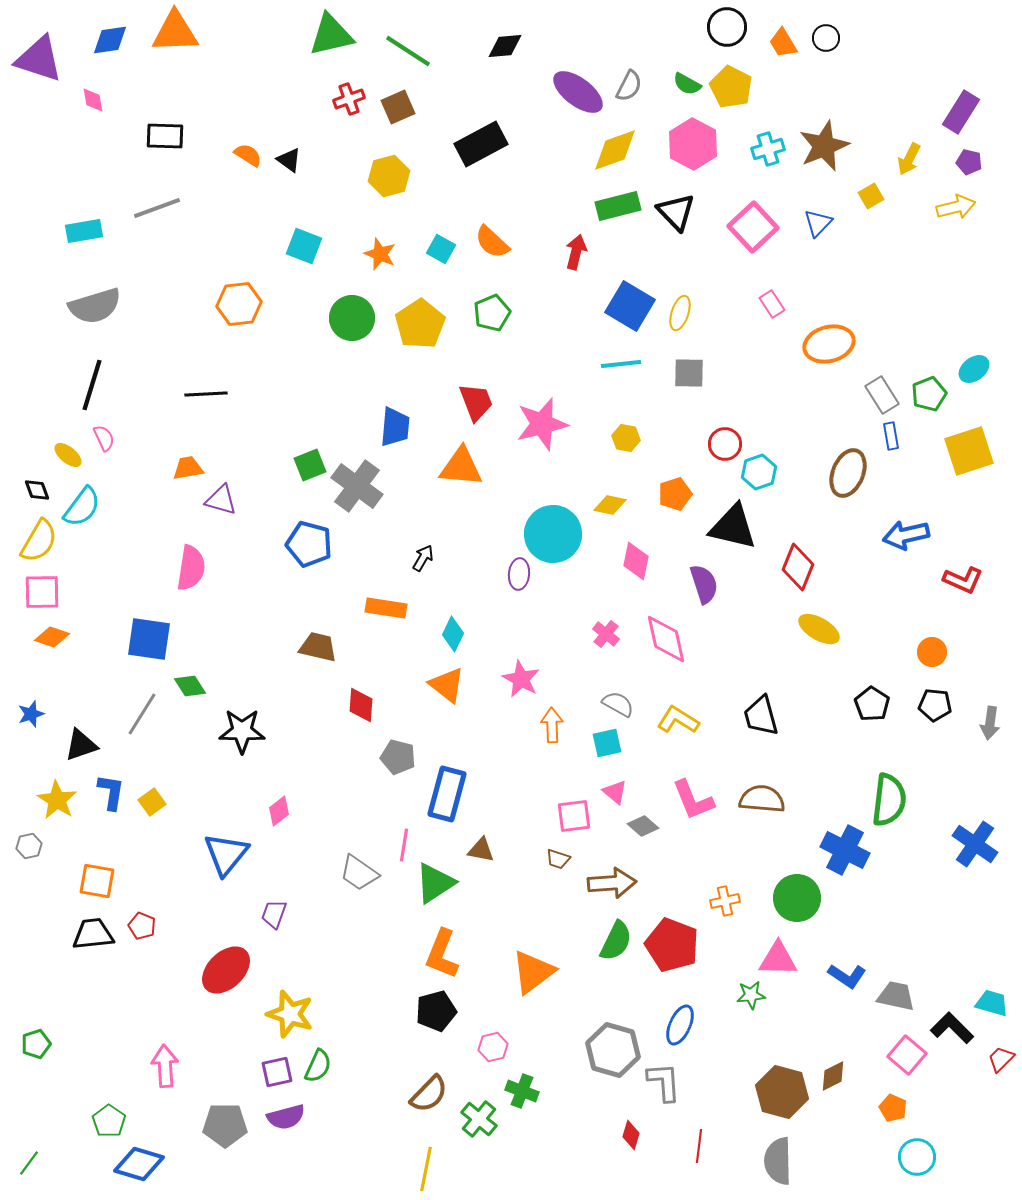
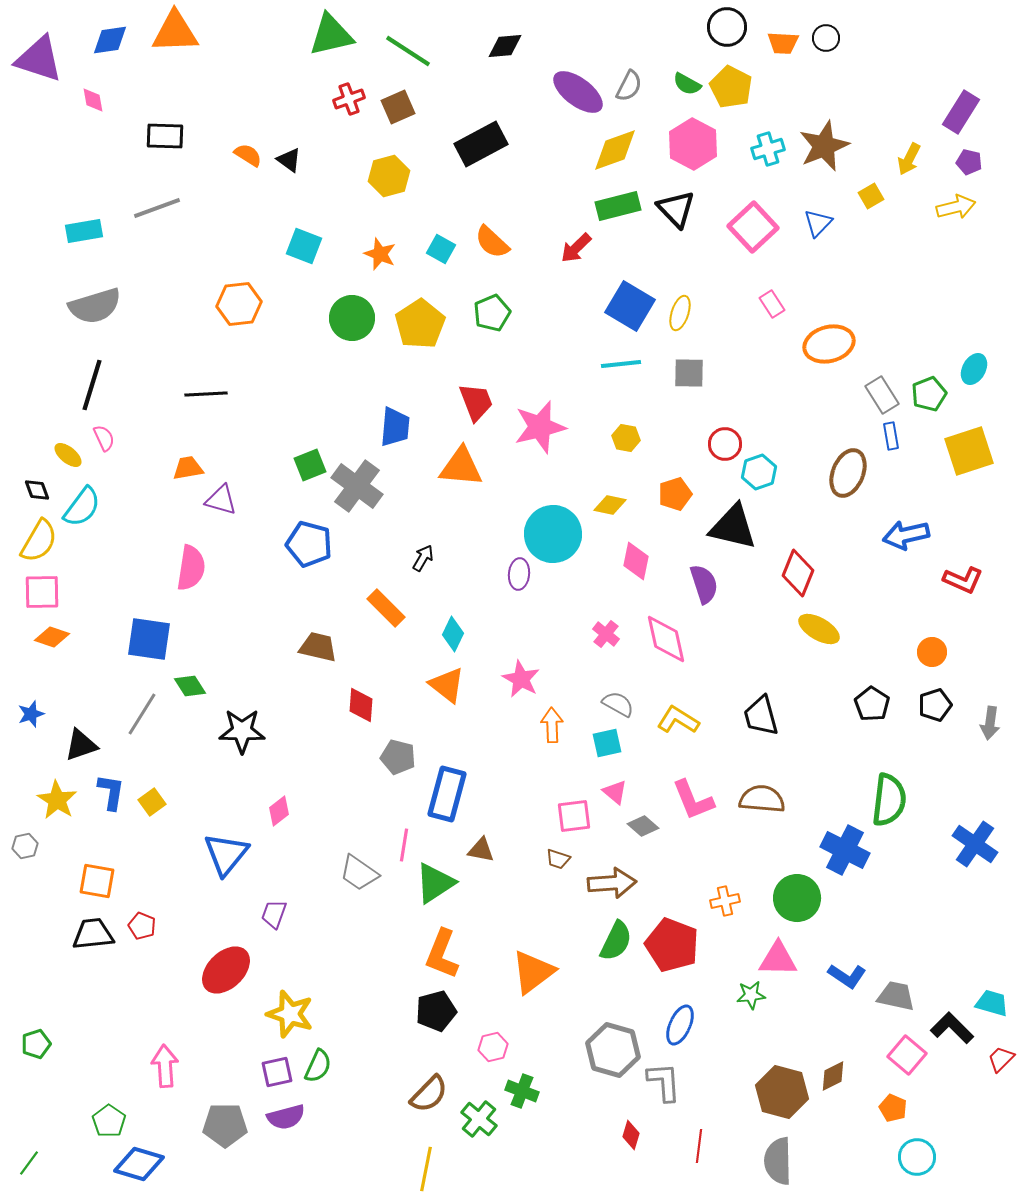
orange trapezoid at (783, 43): rotated 56 degrees counterclockwise
black triangle at (676, 212): moved 3 px up
red arrow at (576, 252): moved 4 px up; rotated 148 degrees counterclockwise
cyan ellipse at (974, 369): rotated 24 degrees counterclockwise
pink star at (542, 424): moved 2 px left, 3 px down
red diamond at (798, 567): moved 6 px down
orange rectangle at (386, 608): rotated 36 degrees clockwise
black pentagon at (935, 705): rotated 24 degrees counterclockwise
gray hexagon at (29, 846): moved 4 px left
